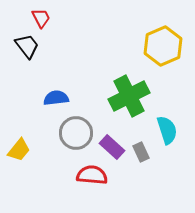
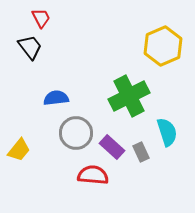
black trapezoid: moved 3 px right, 1 px down
cyan semicircle: moved 2 px down
red semicircle: moved 1 px right
